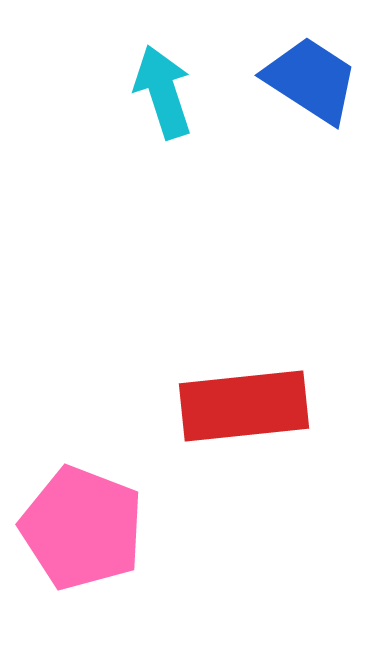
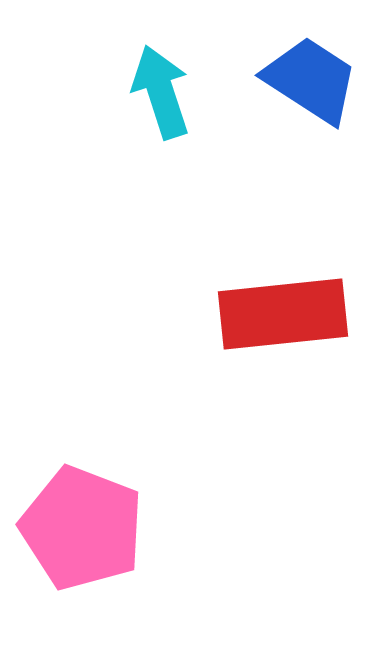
cyan arrow: moved 2 px left
red rectangle: moved 39 px right, 92 px up
